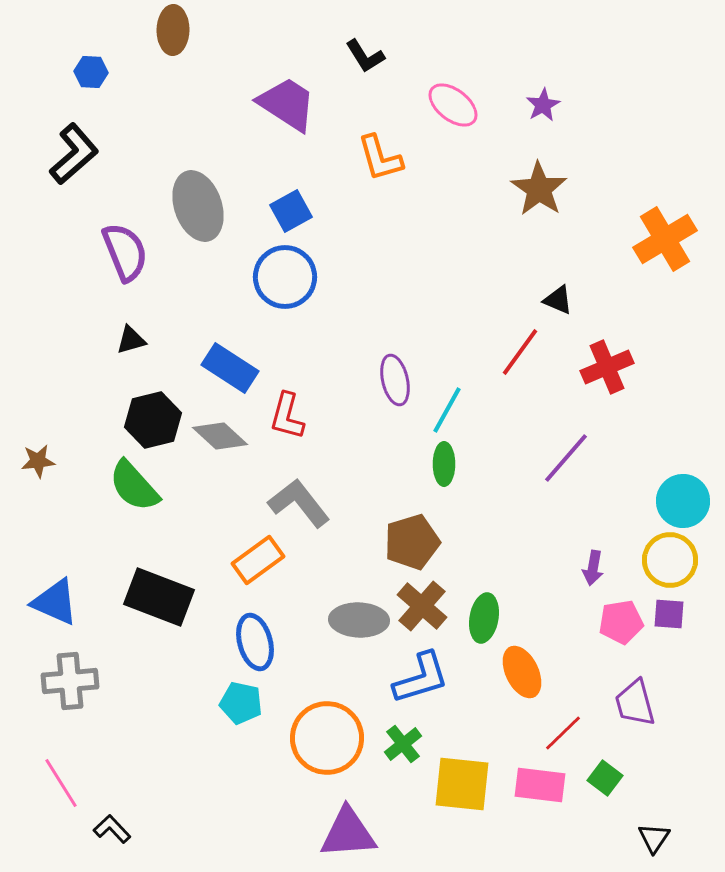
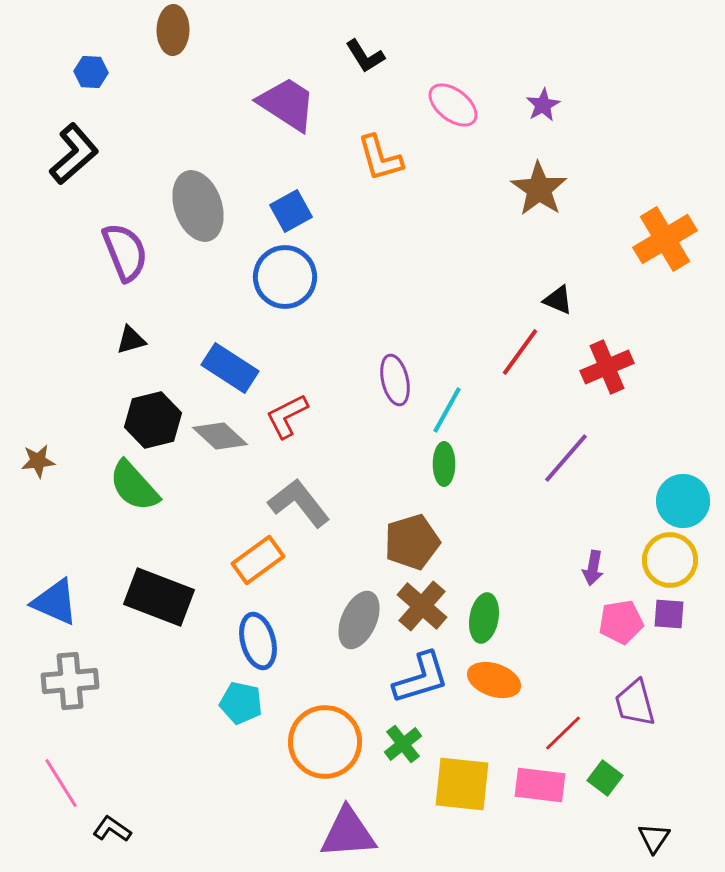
red L-shape at (287, 416): rotated 48 degrees clockwise
gray ellipse at (359, 620): rotated 68 degrees counterclockwise
blue ellipse at (255, 642): moved 3 px right, 1 px up
orange ellipse at (522, 672): moved 28 px left, 8 px down; rotated 45 degrees counterclockwise
orange circle at (327, 738): moved 2 px left, 4 px down
black L-shape at (112, 829): rotated 12 degrees counterclockwise
